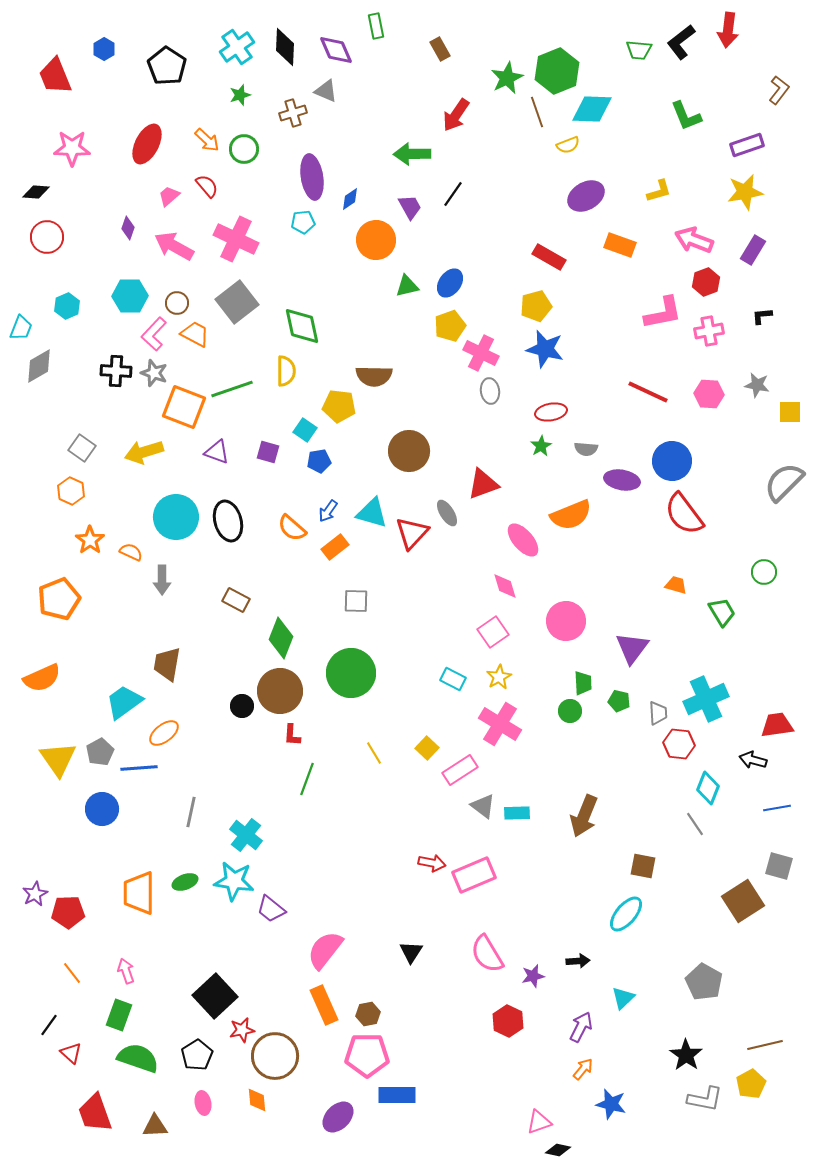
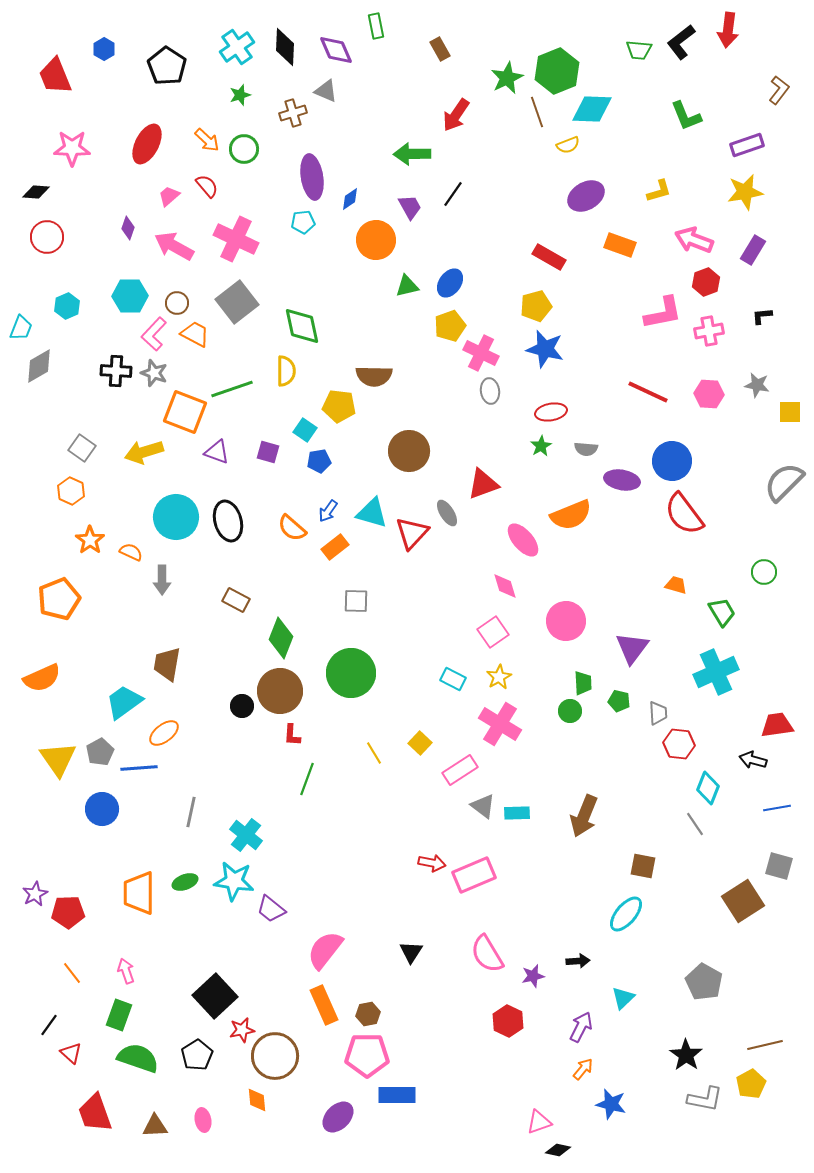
orange square at (184, 407): moved 1 px right, 5 px down
cyan cross at (706, 699): moved 10 px right, 27 px up
yellow square at (427, 748): moved 7 px left, 5 px up
pink ellipse at (203, 1103): moved 17 px down
